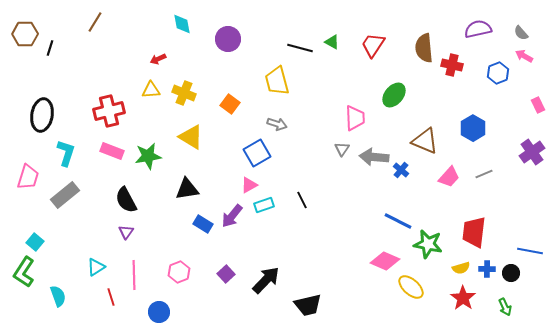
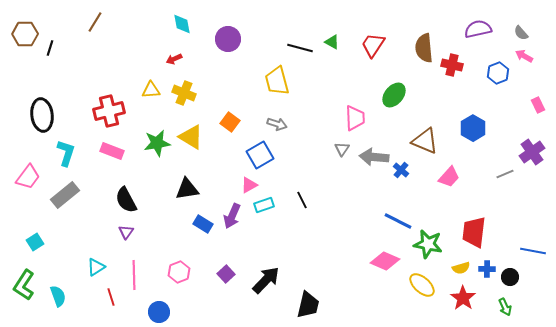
red arrow at (158, 59): moved 16 px right
orange square at (230, 104): moved 18 px down
black ellipse at (42, 115): rotated 16 degrees counterclockwise
blue square at (257, 153): moved 3 px right, 2 px down
green star at (148, 156): moved 9 px right, 13 px up
gray line at (484, 174): moved 21 px right
pink trapezoid at (28, 177): rotated 20 degrees clockwise
purple arrow at (232, 216): rotated 15 degrees counterclockwise
cyan square at (35, 242): rotated 18 degrees clockwise
blue line at (530, 251): moved 3 px right
green L-shape at (24, 272): moved 13 px down
black circle at (511, 273): moved 1 px left, 4 px down
yellow ellipse at (411, 287): moved 11 px right, 2 px up
black trapezoid at (308, 305): rotated 64 degrees counterclockwise
